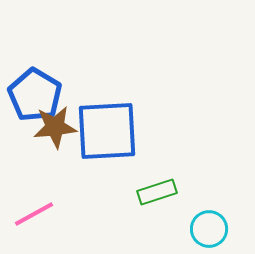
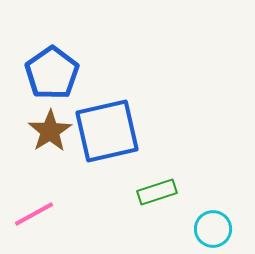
blue pentagon: moved 17 px right, 22 px up; rotated 6 degrees clockwise
brown star: moved 5 px left, 4 px down; rotated 27 degrees counterclockwise
blue square: rotated 10 degrees counterclockwise
cyan circle: moved 4 px right
